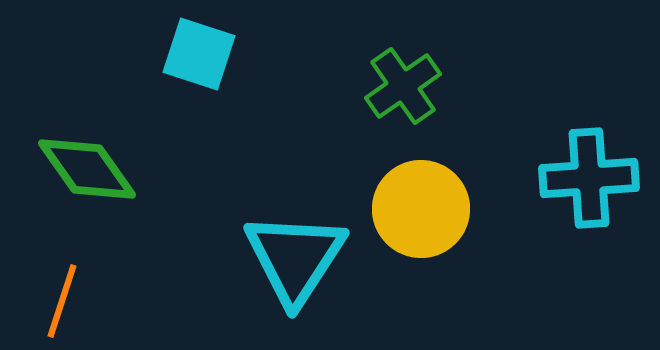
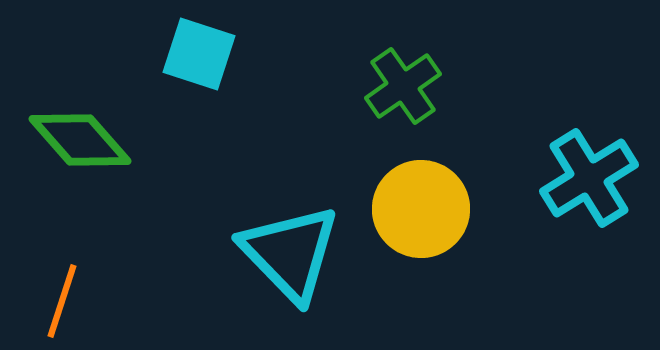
green diamond: moved 7 px left, 29 px up; rotated 6 degrees counterclockwise
cyan cross: rotated 28 degrees counterclockwise
cyan triangle: moved 5 px left, 5 px up; rotated 17 degrees counterclockwise
